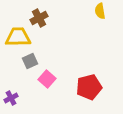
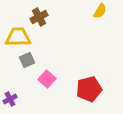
yellow semicircle: rotated 140 degrees counterclockwise
brown cross: moved 1 px up
gray square: moved 3 px left, 1 px up
red pentagon: moved 2 px down
purple cross: moved 1 px left, 1 px down
